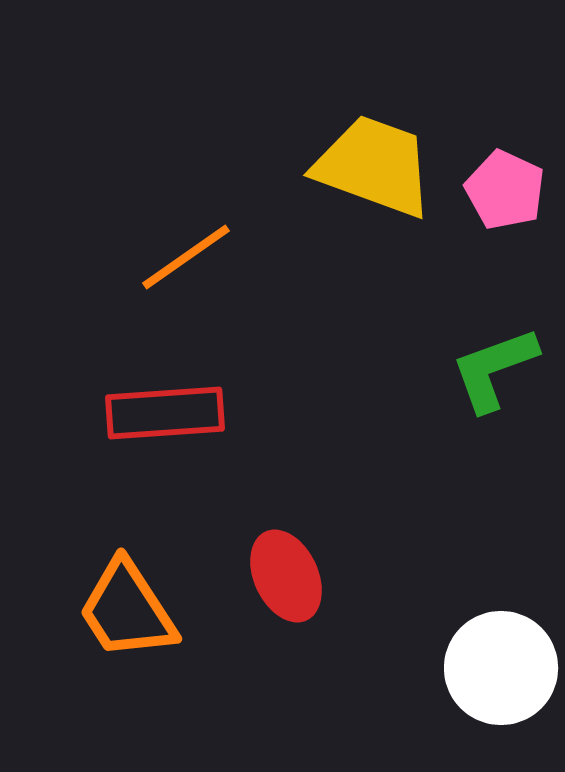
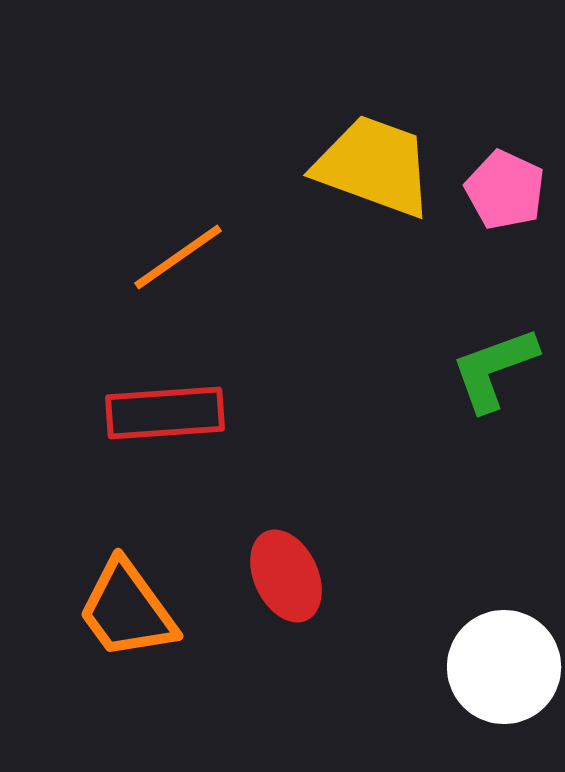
orange line: moved 8 px left
orange trapezoid: rotated 3 degrees counterclockwise
white circle: moved 3 px right, 1 px up
